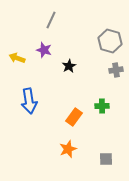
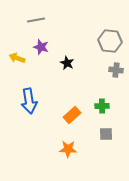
gray line: moved 15 px left; rotated 54 degrees clockwise
gray hexagon: rotated 10 degrees counterclockwise
purple star: moved 3 px left, 3 px up
black star: moved 2 px left, 3 px up; rotated 16 degrees counterclockwise
gray cross: rotated 16 degrees clockwise
orange rectangle: moved 2 px left, 2 px up; rotated 12 degrees clockwise
orange star: rotated 24 degrees clockwise
gray square: moved 25 px up
